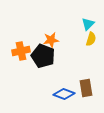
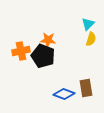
orange star: moved 3 px left; rotated 14 degrees clockwise
